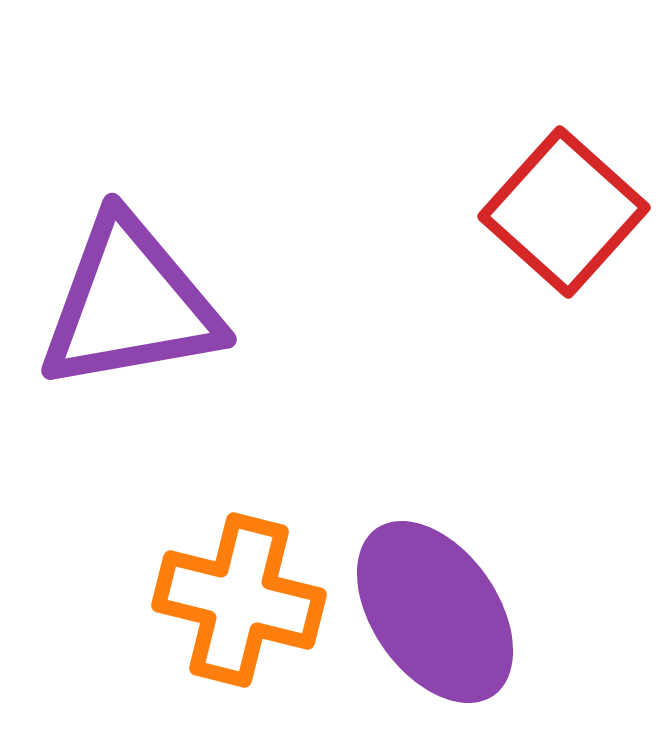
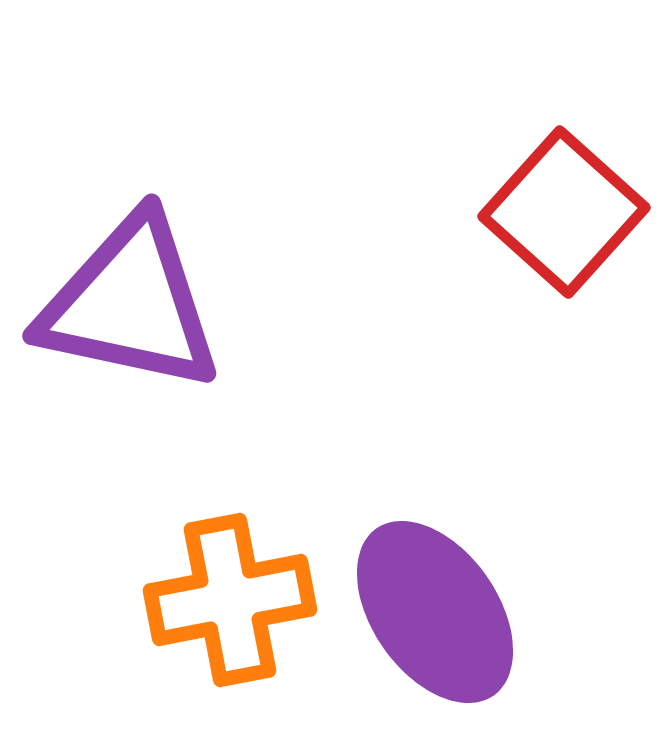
purple triangle: rotated 22 degrees clockwise
orange cross: moved 9 px left; rotated 25 degrees counterclockwise
